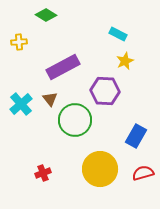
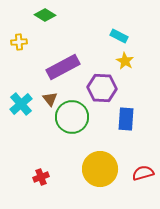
green diamond: moved 1 px left
cyan rectangle: moved 1 px right, 2 px down
yellow star: rotated 18 degrees counterclockwise
purple hexagon: moved 3 px left, 3 px up
green circle: moved 3 px left, 3 px up
blue rectangle: moved 10 px left, 17 px up; rotated 25 degrees counterclockwise
red cross: moved 2 px left, 4 px down
